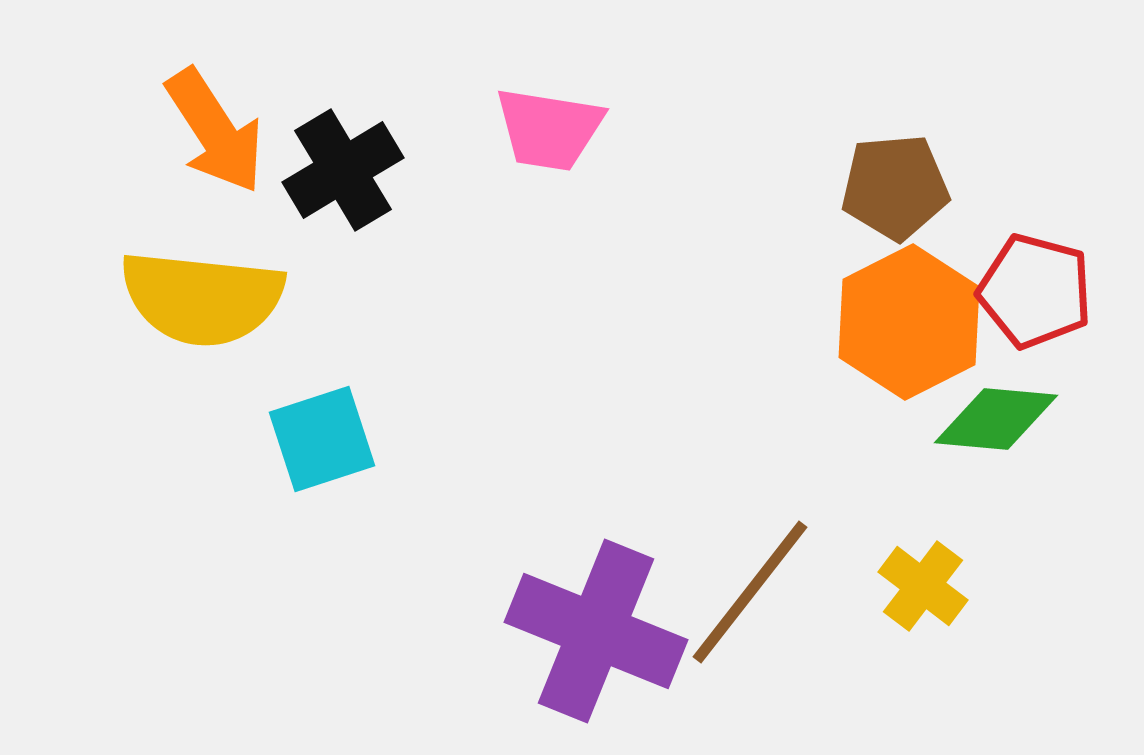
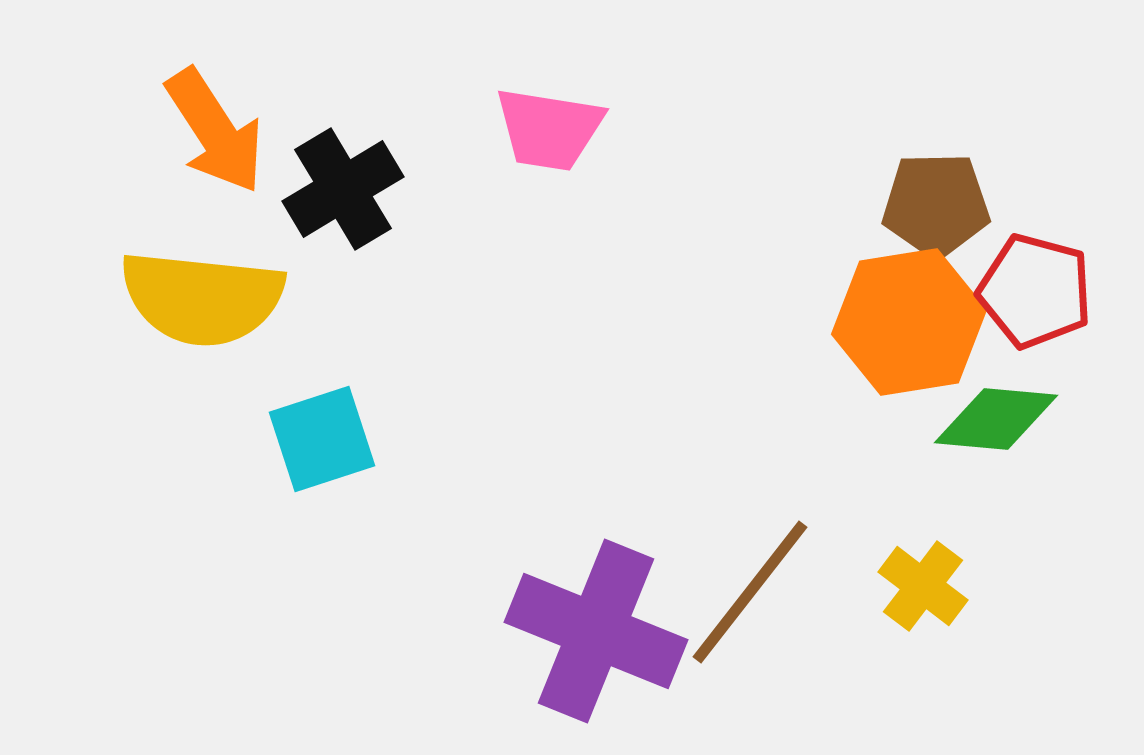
black cross: moved 19 px down
brown pentagon: moved 41 px right, 18 px down; rotated 4 degrees clockwise
orange hexagon: rotated 18 degrees clockwise
